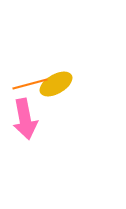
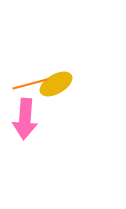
pink arrow: rotated 15 degrees clockwise
